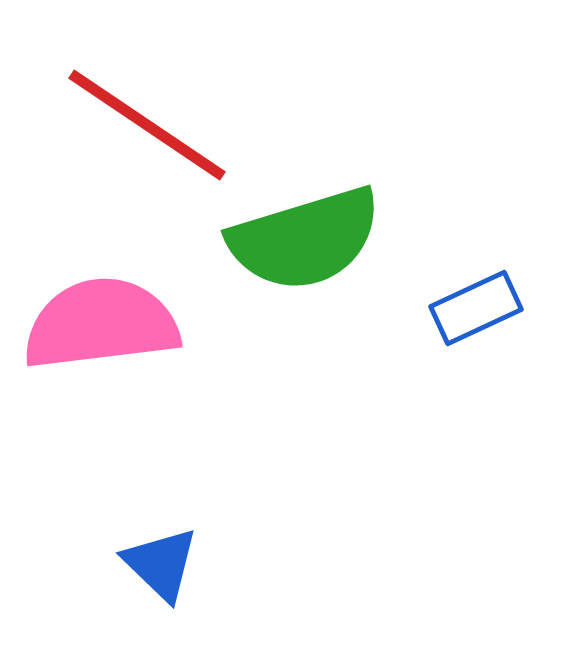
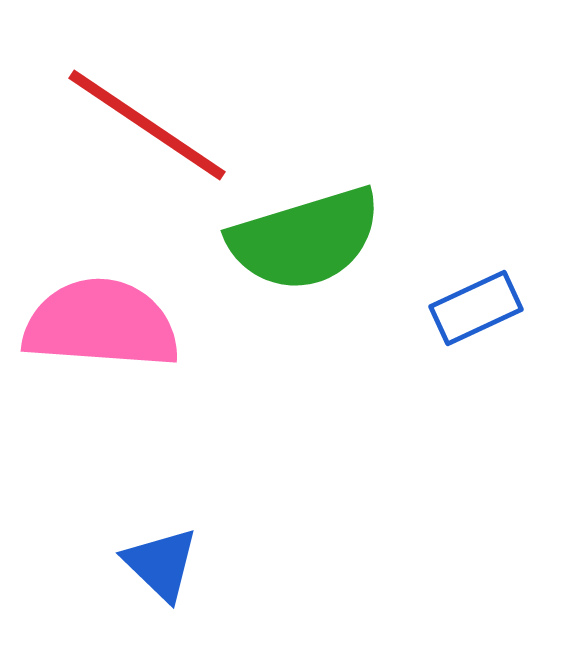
pink semicircle: rotated 11 degrees clockwise
